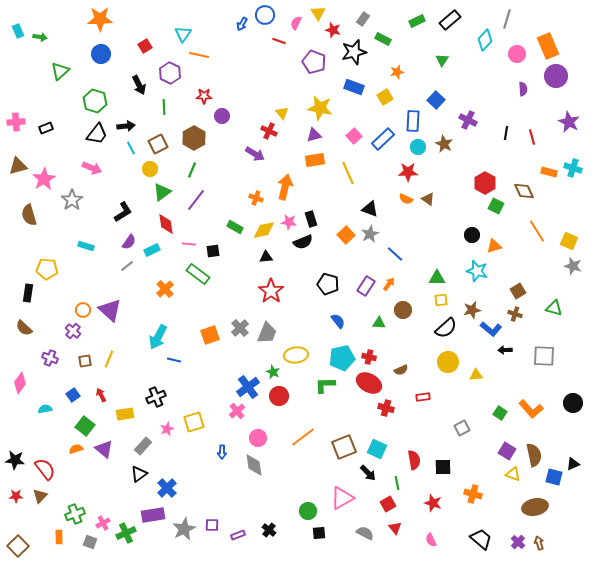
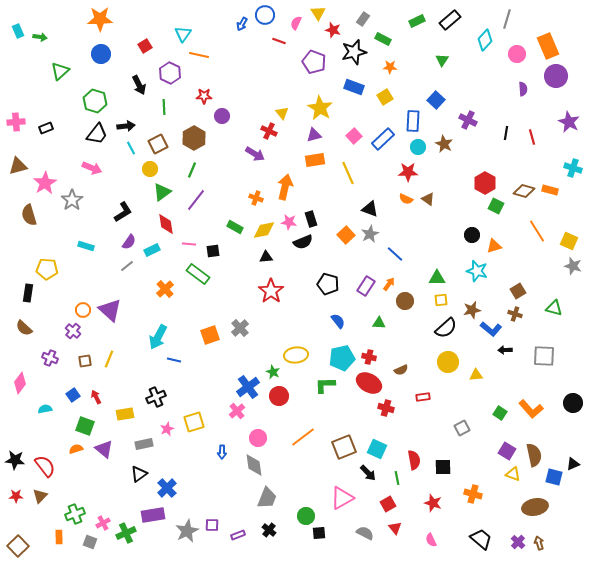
orange star at (397, 72): moved 7 px left, 5 px up; rotated 16 degrees clockwise
yellow star at (320, 108): rotated 20 degrees clockwise
orange rectangle at (549, 172): moved 1 px right, 18 px down
pink star at (44, 179): moved 1 px right, 4 px down
brown diamond at (524, 191): rotated 50 degrees counterclockwise
brown circle at (403, 310): moved 2 px right, 9 px up
gray trapezoid at (267, 333): moved 165 px down
red arrow at (101, 395): moved 5 px left, 2 px down
green square at (85, 426): rotated 18 degrees counterclockwise
gray rectangle at (143, 446): moved 1 px right, 2 px up; rotated 36 degrees clockwise
red semicircle at (45, 469): moved 3 px up
green line at (397, 483): moved 5 px up
green circle at (308, 511): moved 2 px left, 5 px down
gray star at (184, 529): moved 3 px right, 2 px down
